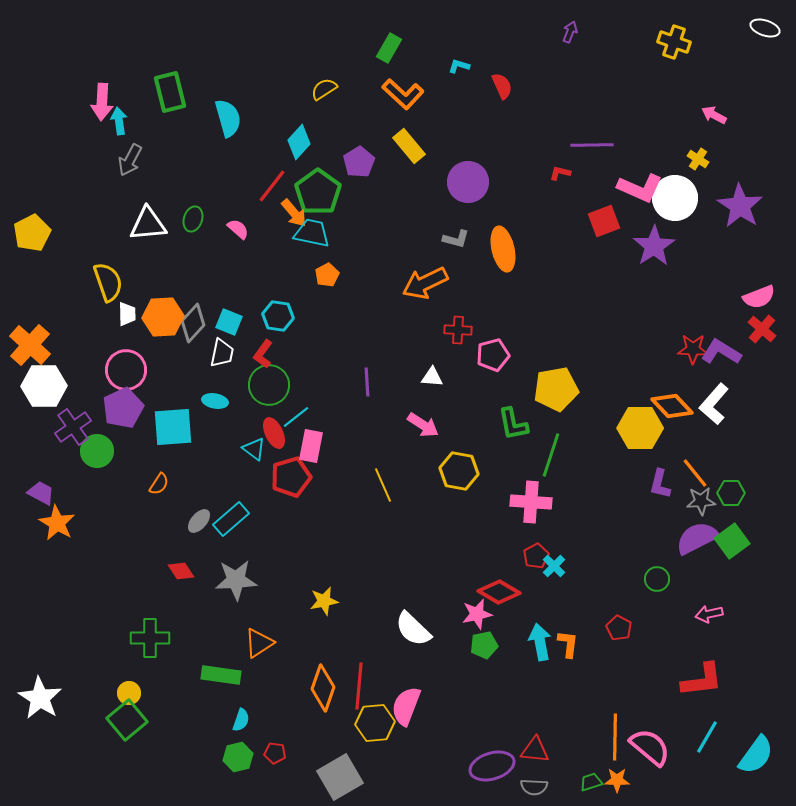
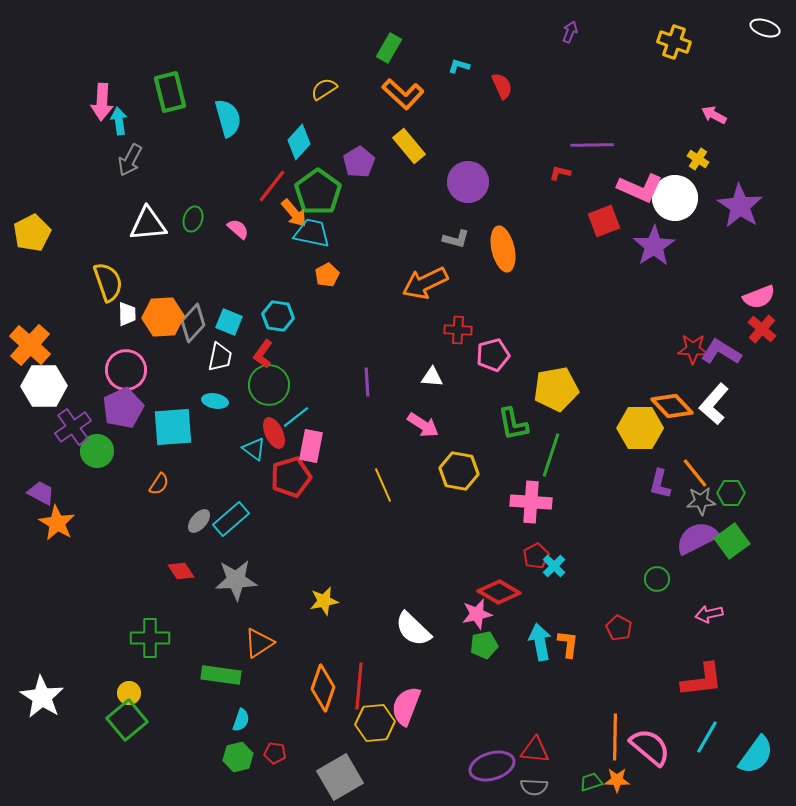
white trapezoid at (222, 353): moved 2 px left, 4 px down
white star at (40, 698): moved 2 px right, 1 px up
